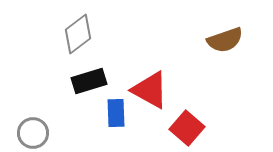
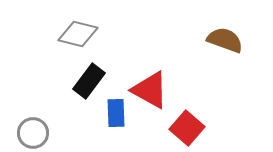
gray diamond: rotated 51 degrees clockwise
brown semicircle: rotated 141 degrees counterclockwise
black rectangle: rotated 36 degrees counterclockwise
